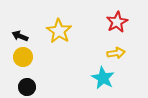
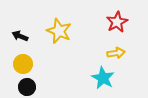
yellow star: rotated 10 degrees counterclockwise
yellow circle: moved 7 px down
